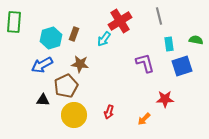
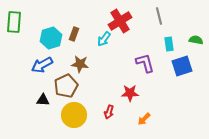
red star: moved 35 px left, 6 px up
